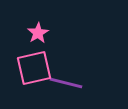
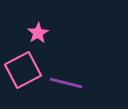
pink square: moved 11 px left, 2 px down; rotated 15 degrees counterclockwise
